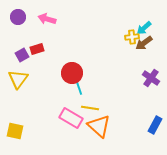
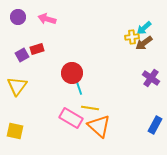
yellow triangle: moved 1 px left, 7 px down
